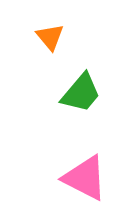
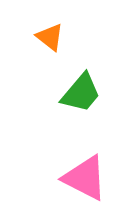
orange triangle: rotated 12 degrees counterclockwise
